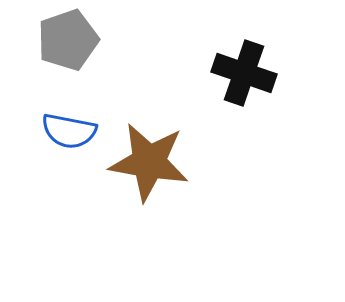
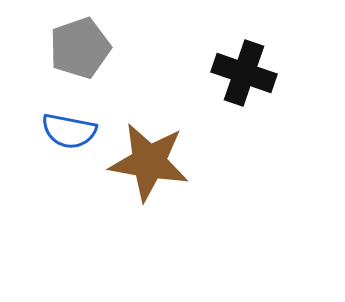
gray pentagon: moved 12 px right, 8 px down
